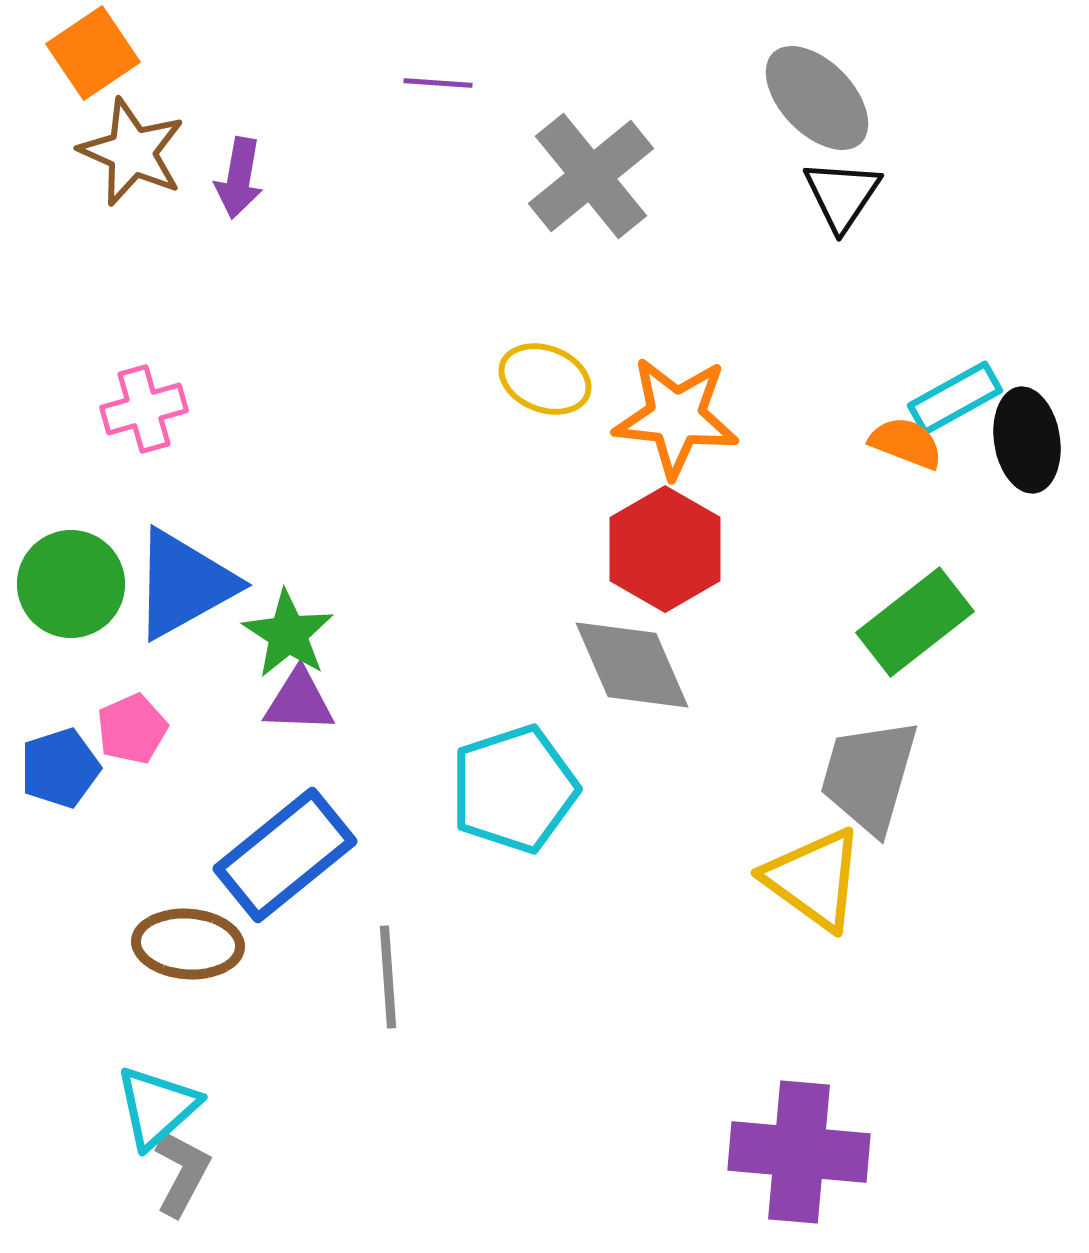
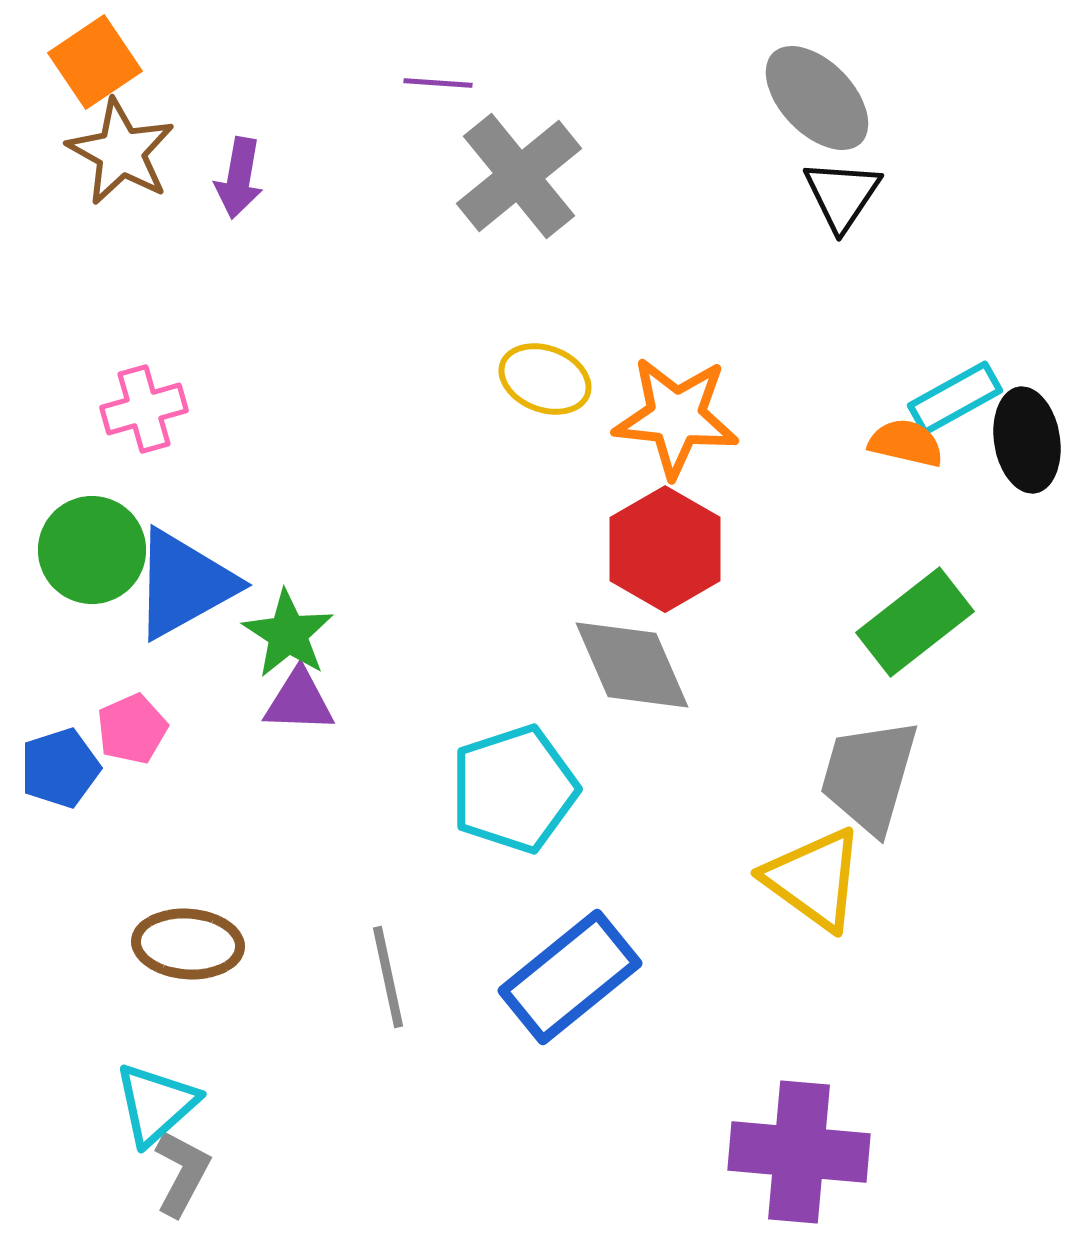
orange square: moved 2 px right, 9 px down
brown star: moved 11 px left; rotated 5 degrees clockwise
gray cross: moved 72 px left
orange semicircle: rotated 8 degrees counterclockwise
green circle: moved 21 px right, 34 px up
blue rectangle: moved 285 px right, 122 px down
gray line: rotated 8 degrees counterclockwise
cyan triangle: moved 1 px left, 3 px up
